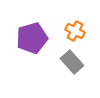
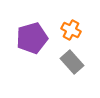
orange cross: moved 4 px left, 1 px up
